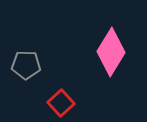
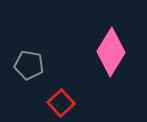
gray pentagon: moved 3 px right; rotated 8 degrees clockwise
